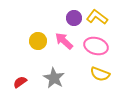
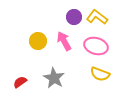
purple circle: moved 1 px up
pink arrow: rotated 18 degrees clockwise
